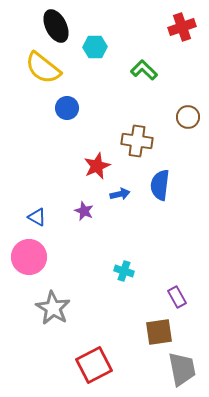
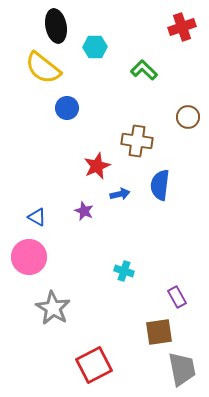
black ellipse: rotated 16 degrees clockwise
